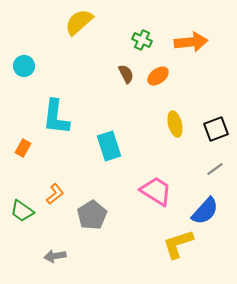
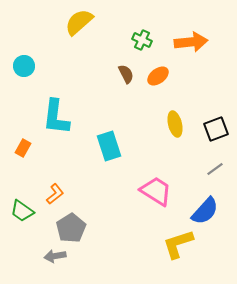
gray pentagon: moved 21 px left, 13 px down
